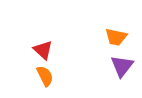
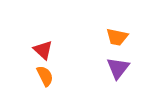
orange trapezoid: moved 1 px right
purple triangle: moved 4 px left, 2 px down
